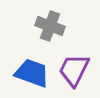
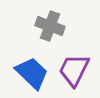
blue trapezoid: rotated 24 degrees clockwise
